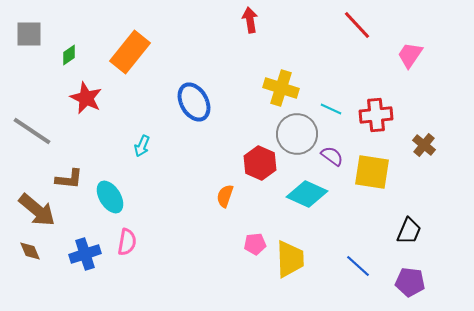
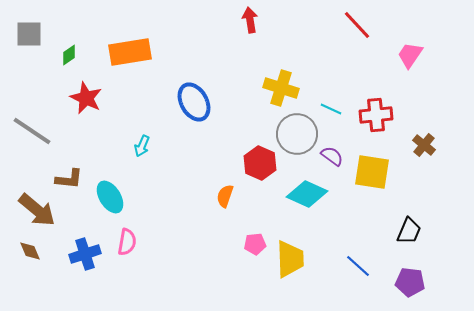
orange rectangle: rotated 42 degrees clockwise
